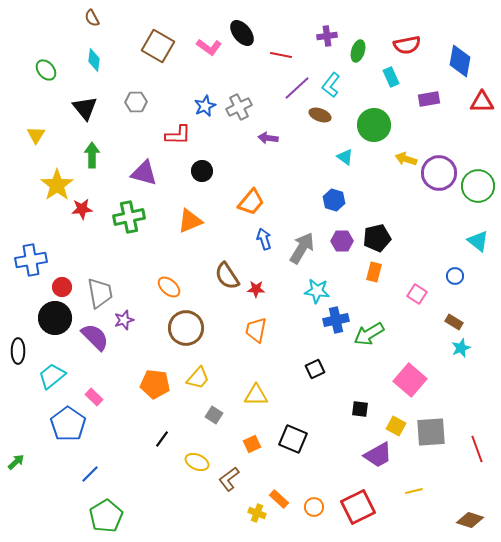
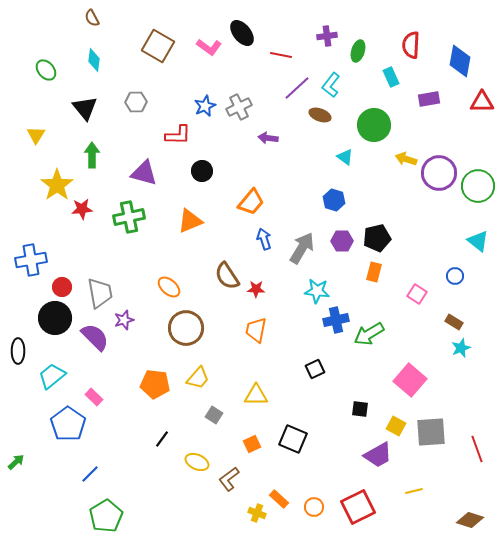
red semicircle at (407, 45): moved 4 px right; rotated 104 degrees clockwise
